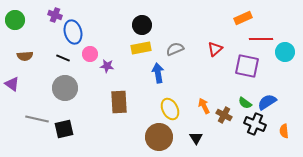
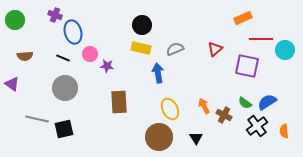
yellow rectangle: rotated 24 degrees clockwise
cyan circle: moved 2 px up
black cross: moved 2 px right, 2 px down; rotated 30 degrees clockwise
